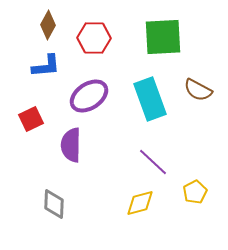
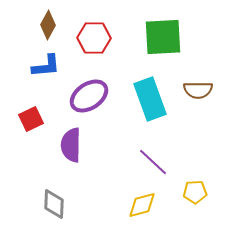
brown semicircle: rotated 28 degrees counterclockwise
yellow pentagon: rotated 25 degrees clockwise
yellow diamond: moved 2 px right, 2 px down
